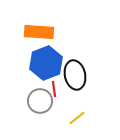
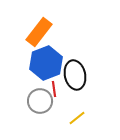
orange rectangle: rotated 56 degrees counterclockwise
